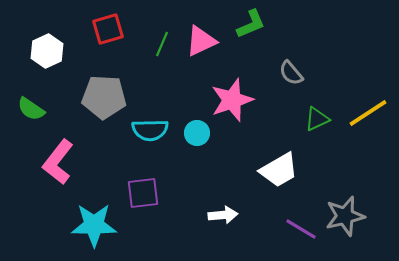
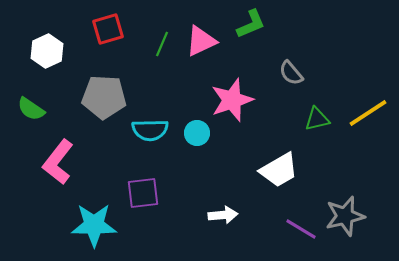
green triangle: rotated 12 degrees clockwise
